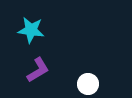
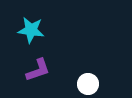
purple L-shape: rotated 12 degrees clockwise
